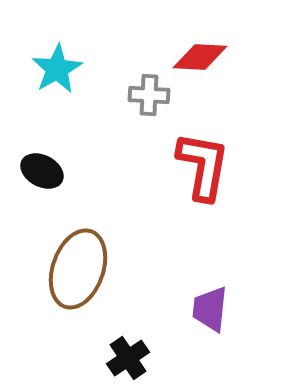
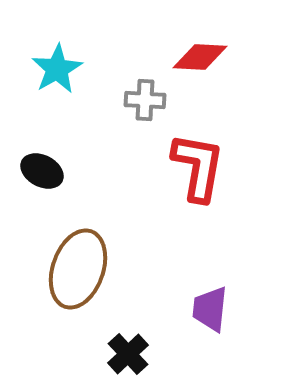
gray cross: moved 4 px left, 5 px down
red L-shape: moved 5 px left, 1 px down
black cross: moved 4 px up; rotated 9 degrees counterclockwise
